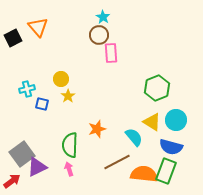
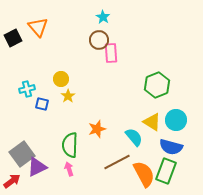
brown circle: moved 5 px down
green hexagon: moved 3 px up
orange semicircle: rotated 56 degrees clockwise
